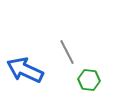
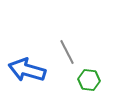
blue arrow: moved 2 px right; rotated 9 degrees counterclockwise
